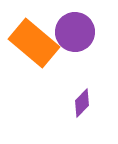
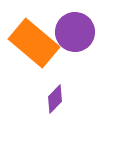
purple diamond: moved 27 px left, 4 px up
